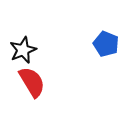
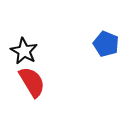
black star: moved 1 px right, 1 px down; rotated 20 degrees counterclockwise
